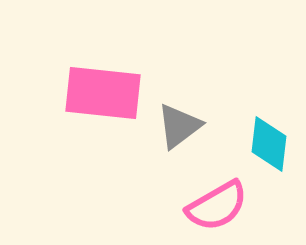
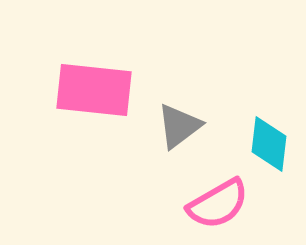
pink rectangle: moved 9 px left, 3 px up
pink semicircle: moved 1 px right, 2 px up
